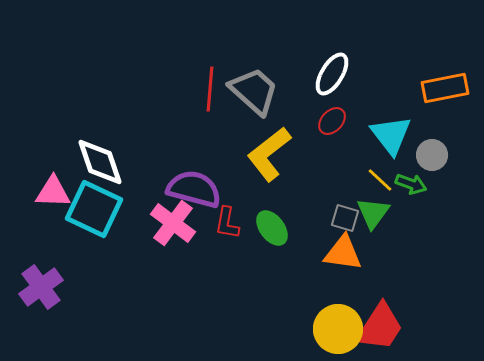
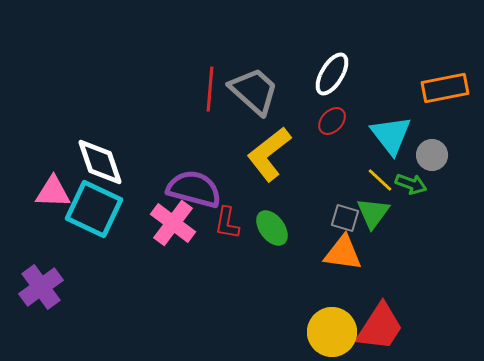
yellow circle: moved 6 px left, 3 px down
